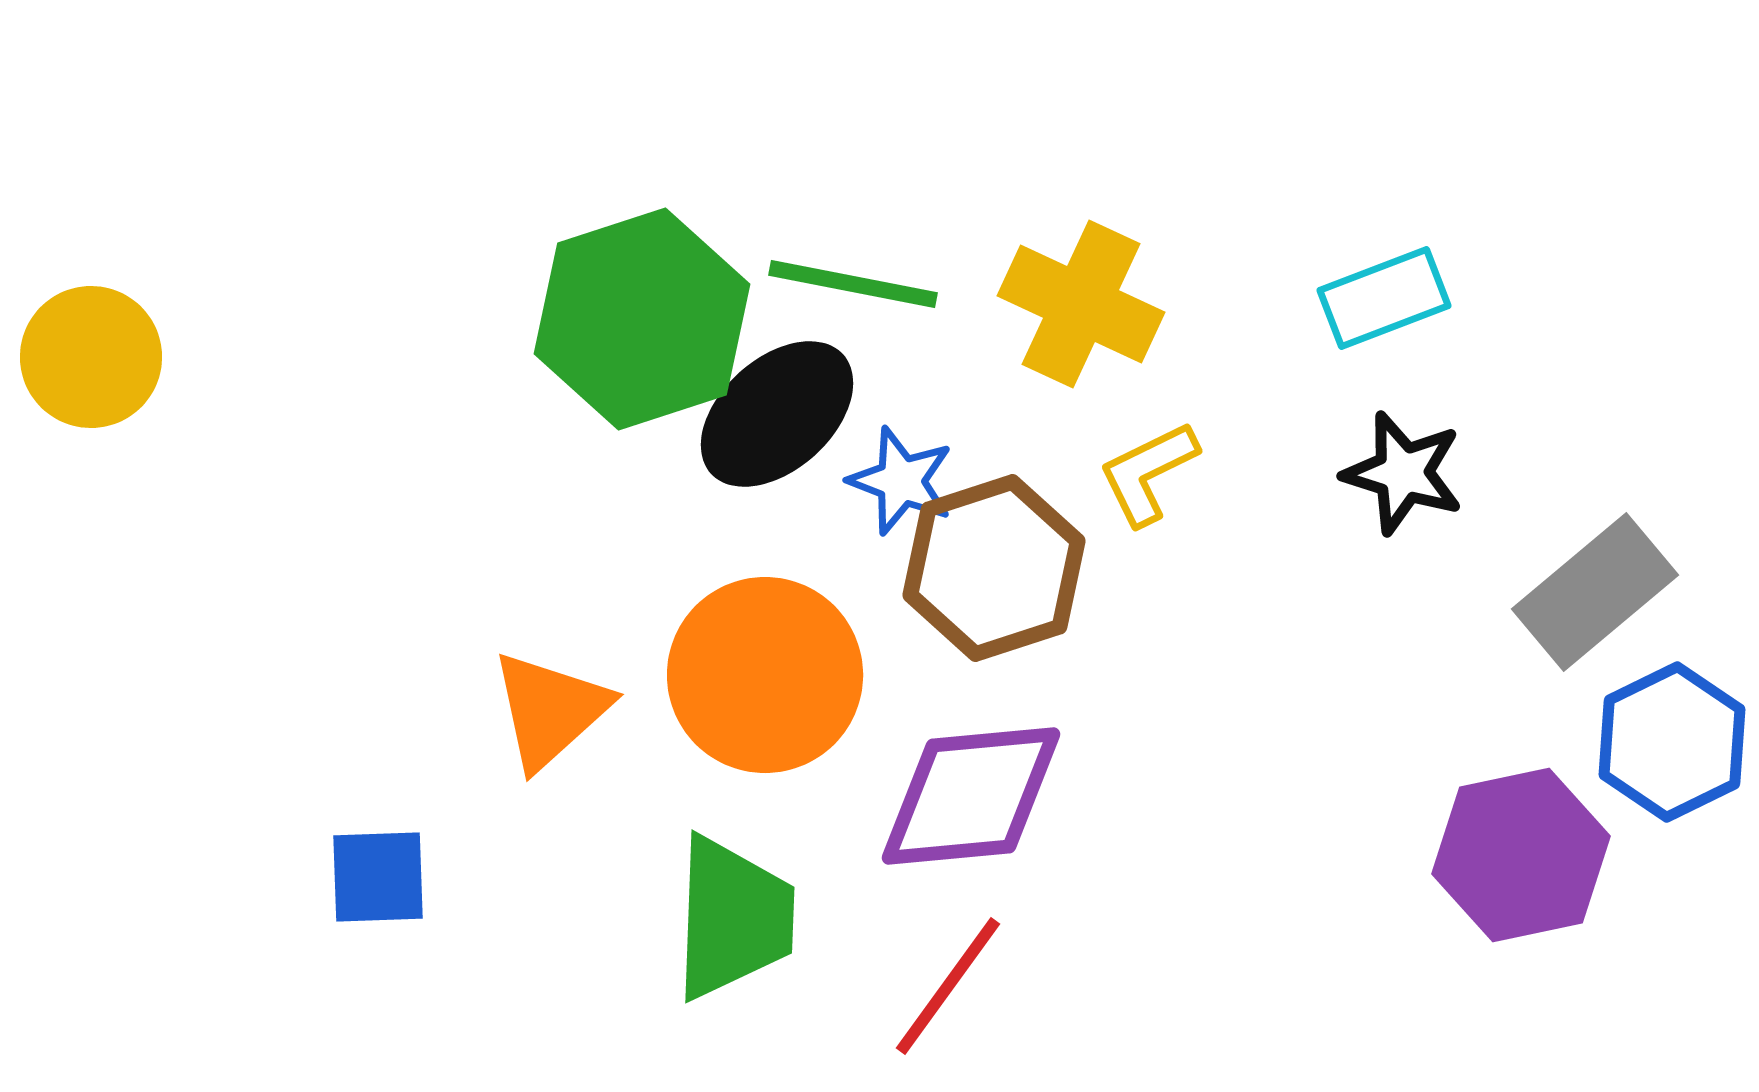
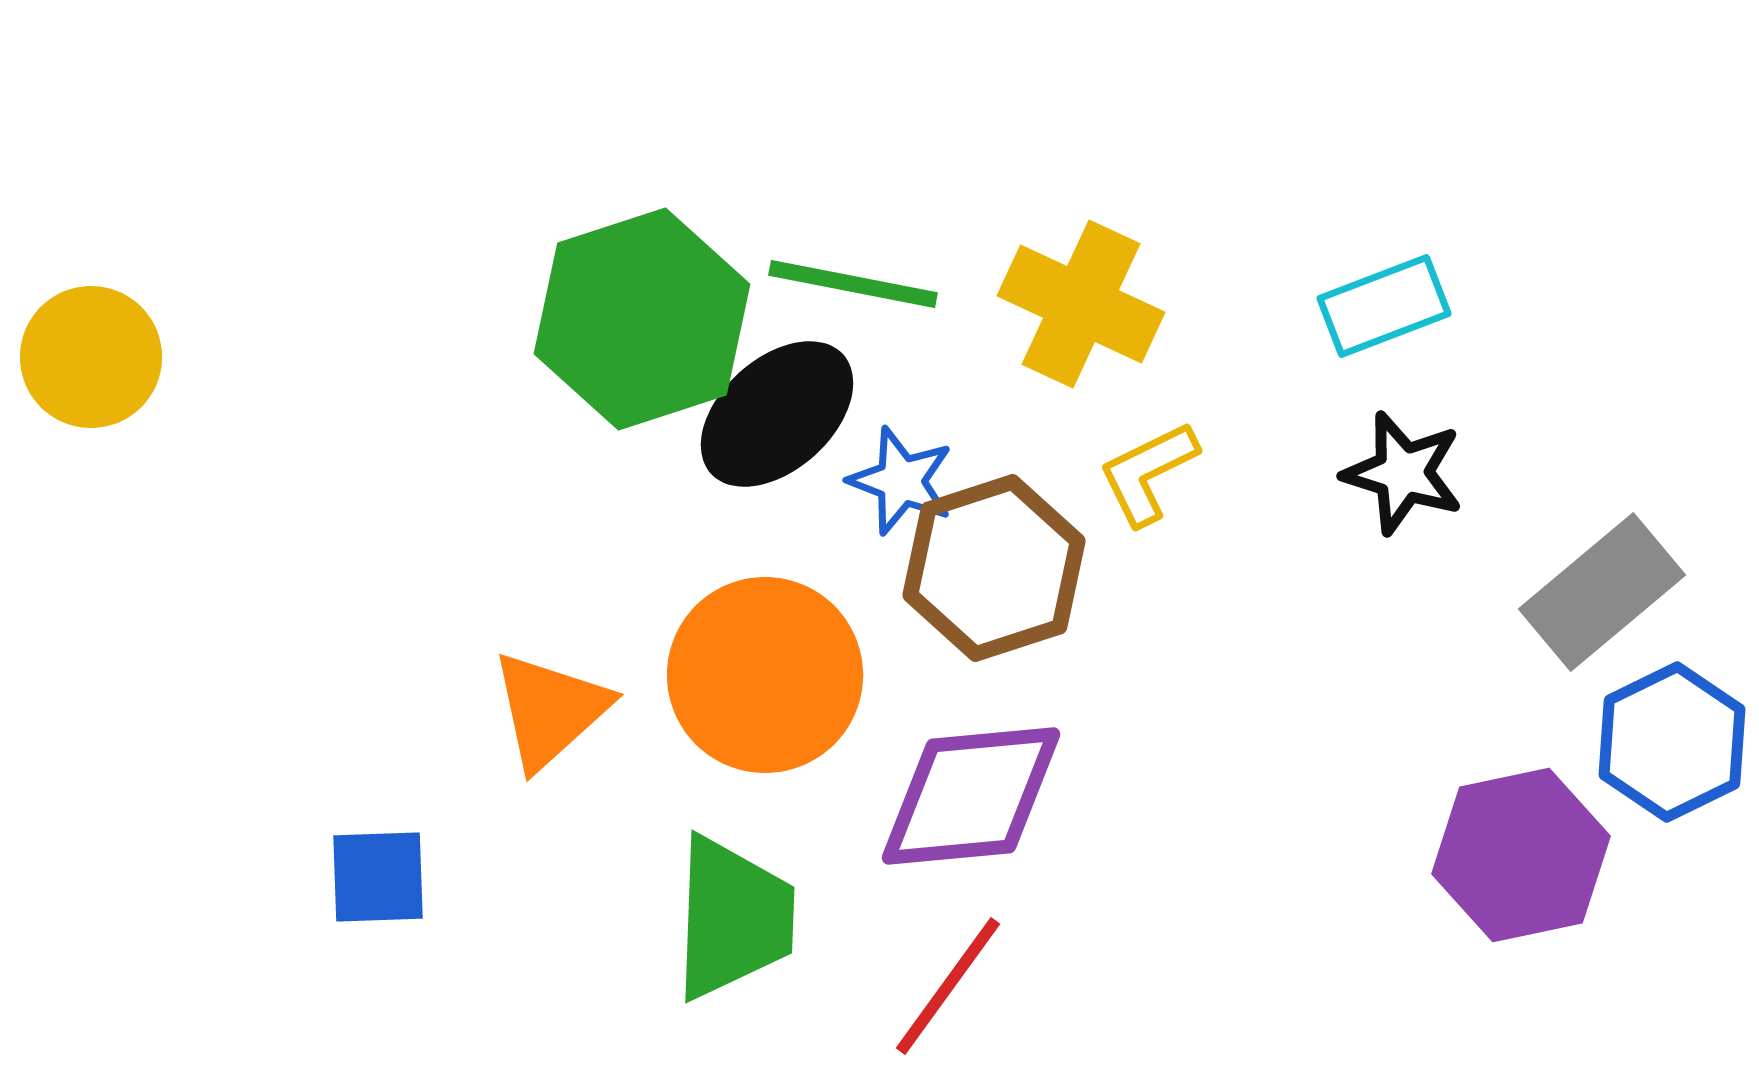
cyan rectangle: moved 8 px down
gray rectangle: moved 7 px right
